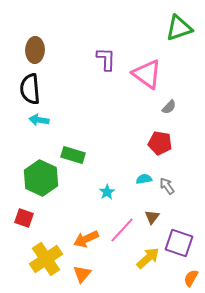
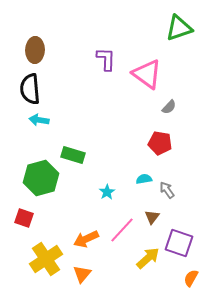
green hexagon: rotated 20 degrees clockwise
gray arrow: moved 4 px down
